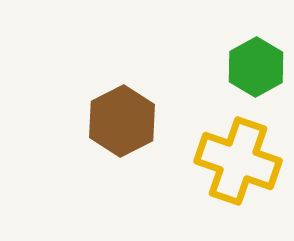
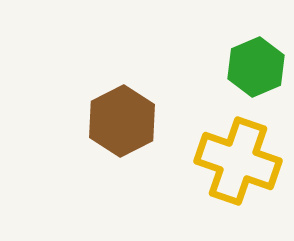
green hexagon: rotated 6 degrees clockwise
